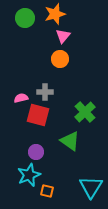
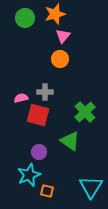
purple circle: moved 3 px right
